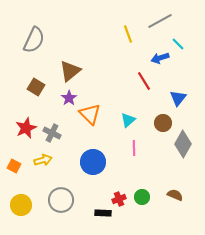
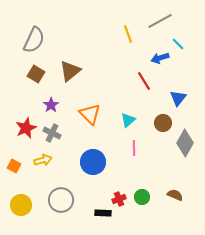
brown square: moved 13 px up
purple star: moved 18 px left, 7 px down
gray diamond: moved 2 px right, 1 px up
